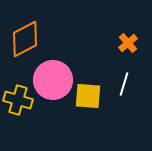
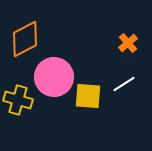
pink circle: moved 1 px right, 3 px up
white line: rotated 40 degrees clockwise
